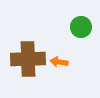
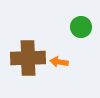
brown cross: moved 1 px up
